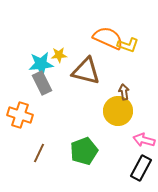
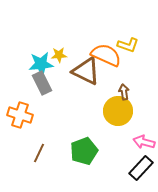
orange semicircle: moved 2 px left, 17 px down
brown triangle: rotated 12 degrees clockwise
pink arrow: moved 2 px down
black rectangle: rotated 15 degrees clockwise
